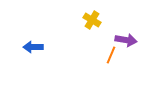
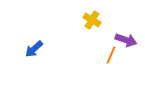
purple arrow: rotated 10 degrees clockwise
blue arrow: moved 1 px right, 2 px down; rotated 42 degrees counterclockwise
